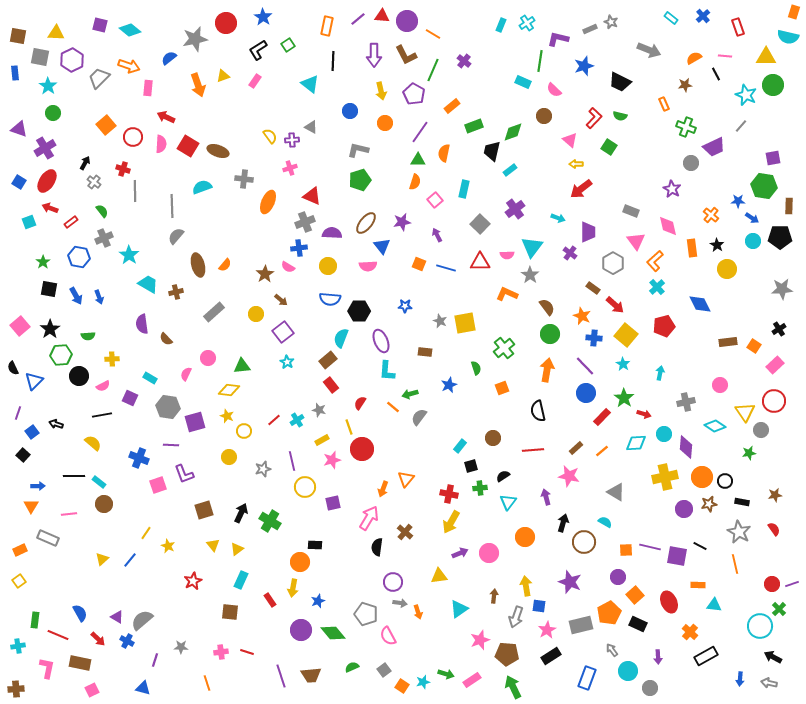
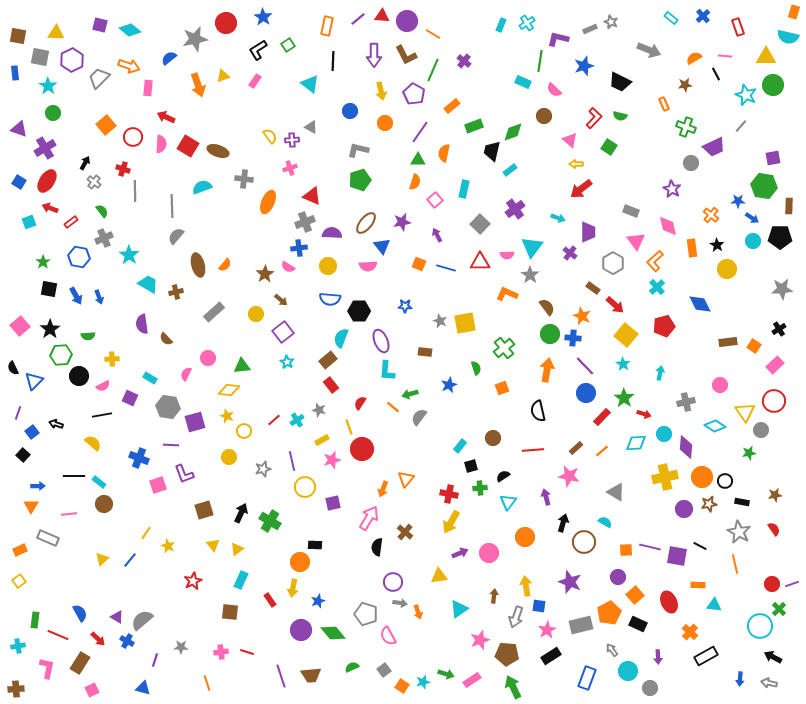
blue cross at (594, 338): moved 21 px left
brown rectangle at (80, 663): rotated 70 degrees counterclockwise
